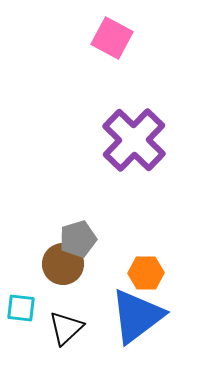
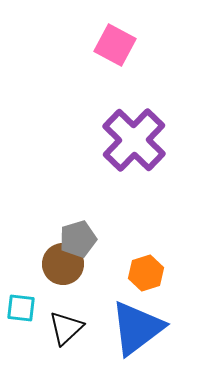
pink square: moved 3 px right, 7 px down
orange hexagon: rotated 16 degrees counterclockwise
blue triangle: moved 12 px down
